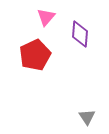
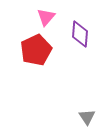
red pentagon: moved 1 px right, 5 px up
